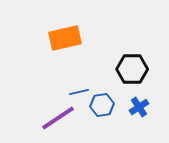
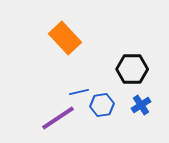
orange rectangle: rotated 60 degrees clockwise
blue cross: moved 2 px right, 2 px up
